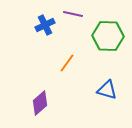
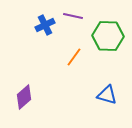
purple line: moved 2 px down
orange line: moved 7 px right, 6 px up
blue triangle: moved 5 px down
purple diamond: moved 16 px left, 6 px up
